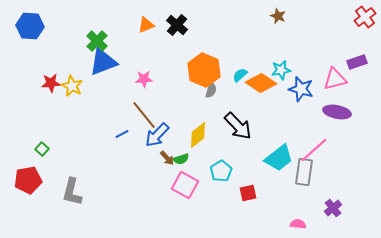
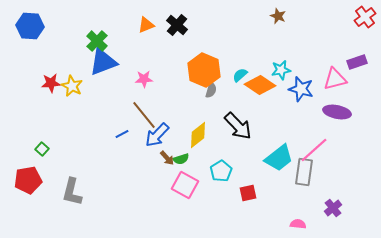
orange diamond: moved 1 px left, 2 px down
